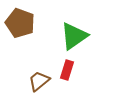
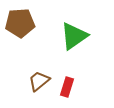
brown pentagon: rotated 24 degrees counterclockwise
red rectangle: moved 17 px down
